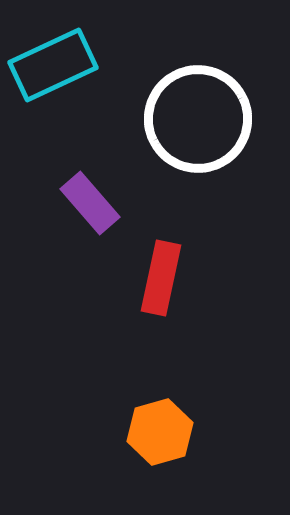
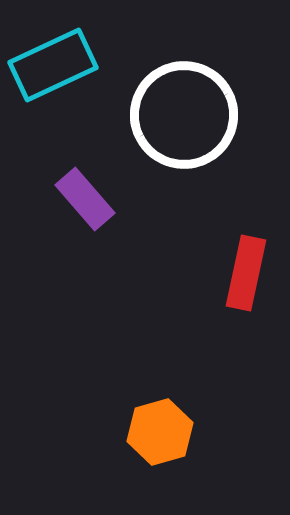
white circle: moved 14 px left, 4 px up
purple rectangle: moved 5 px left, 4 px up
red rectangle: moved 85 px right, 5 px up
